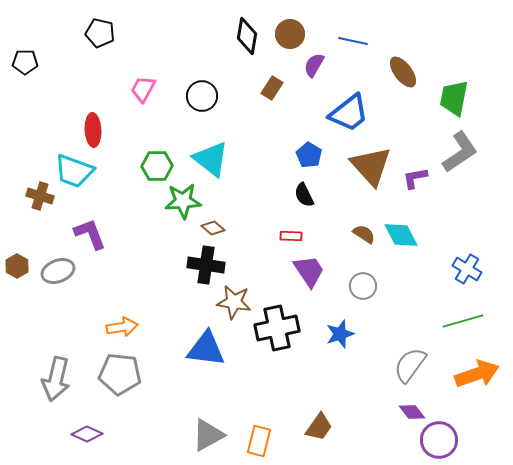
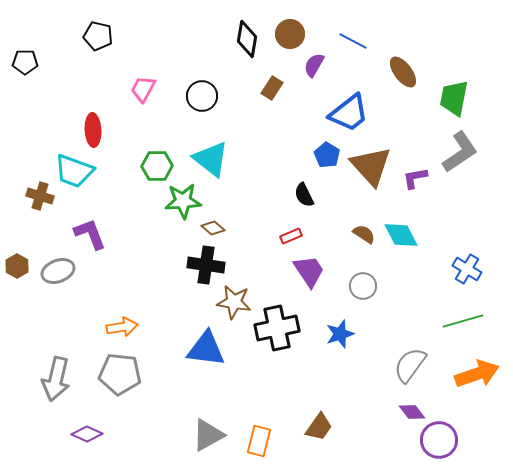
black pentagon at (100, 33): moved 2 px left, 3 px down
black diamond at (247, 36): moved 3 px down
blue line at (353, 41): rotated 16 degrees clockwise
blue pentagon at (309, 155): moved 18 px right
red rectangle at (291, 236): rotated 25 degrees counterclockwise
